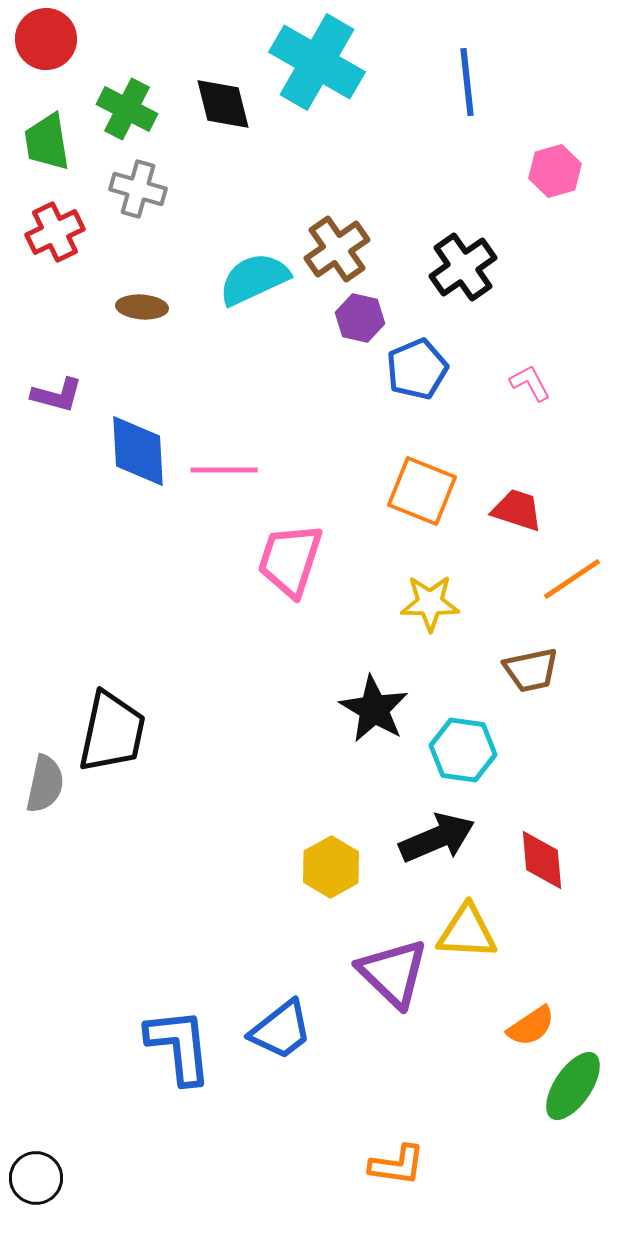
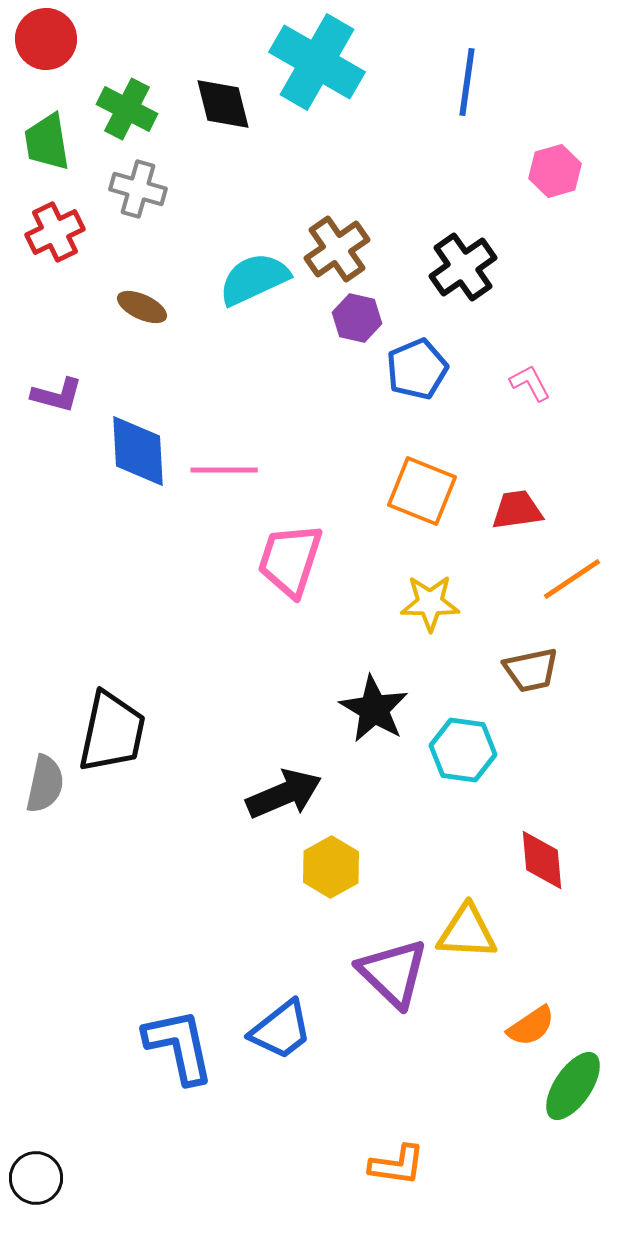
blue line: rotated 14 degrees clockwise
brown ellipse: rotated 21 degrees clockwise
purple hexagon: moved 3 px left
red trapezoid: rotated 26 degrees counterclockwise
black arrow: moved 153 px left, 44 px up
blue L-shape: rotated 6 degrees counterclockwise
